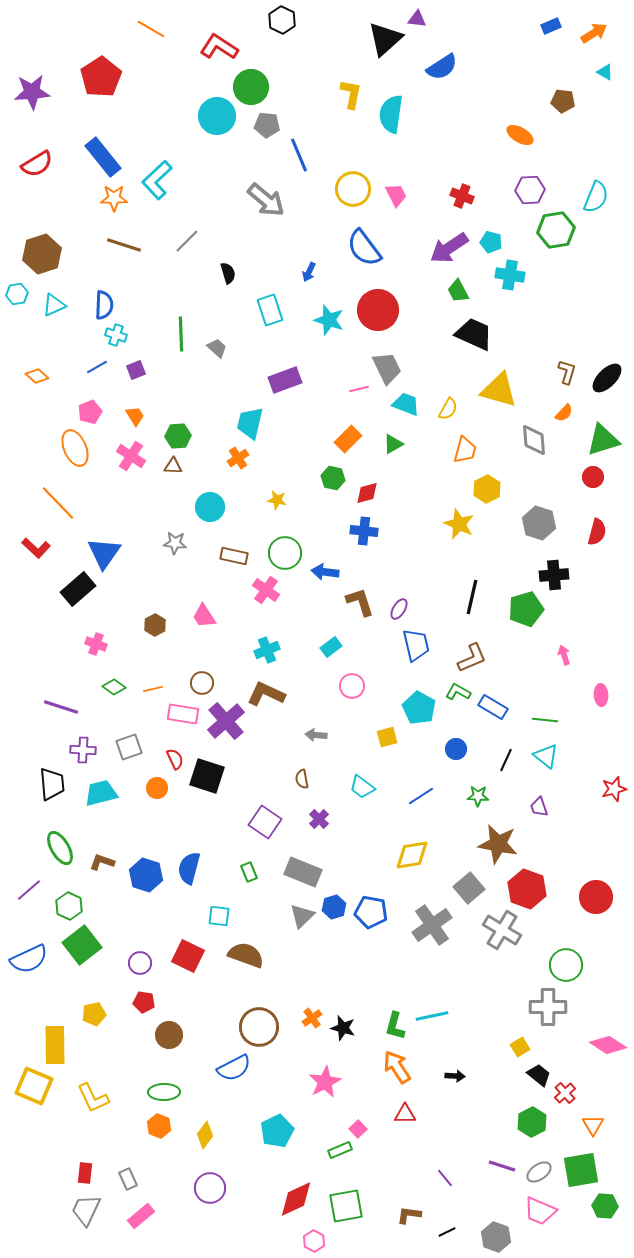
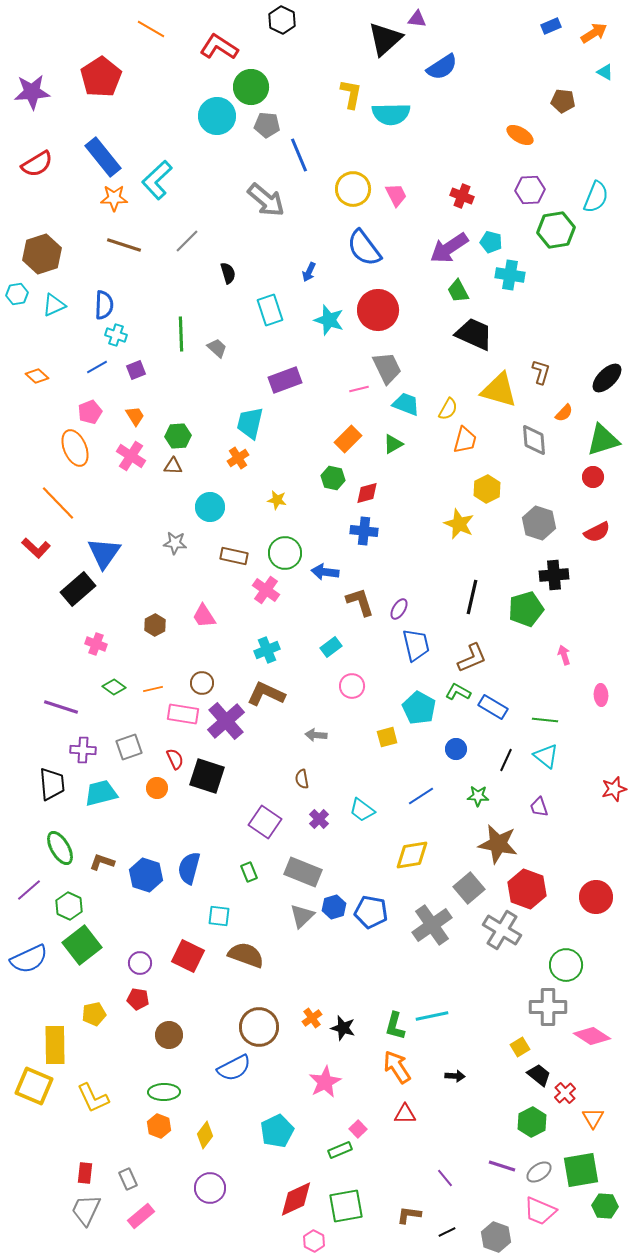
cyan semicircle at (391, 114): rotated 99 degrees counterclockwise
brown L-shape at (567, 372): moved 26 px left
orange trapezoid at (465, 450): moved 10 px up
red semicircle at (597, 532): rotated 48 degrees clockwise
cyan trapezoid at (362, 787): moved 23 px down
red pentagon at (144, 1002): moved 6 px left, 3 px up
pink diamond at (608, 1045): moved 16 px left, 9 px up
orange triangle at (593, 1125): moved 7 px up
